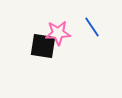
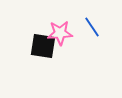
pink star: moved 2 px right
